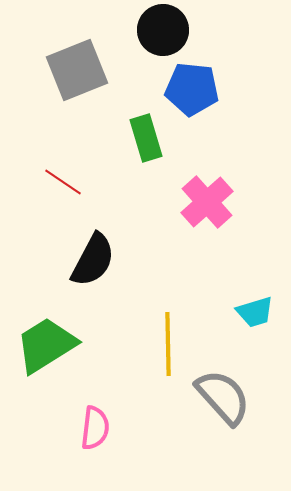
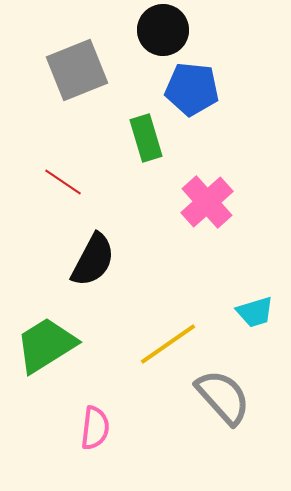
yellow line: rotated 56 degrees clockwise
